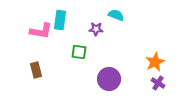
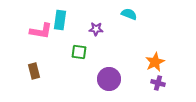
cyan semicircle: moved 13 px right, 1 px up
brown rectangle: moved 2 px left, 1 px down
purple cross: rotated 16 degrees counterclockwise
